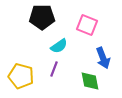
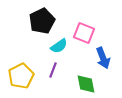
black pentagon: moved 4 px down; rotated 25 degrees counterclockwise
pink square: moved 3 px left, 8 px down
purple line: moved 1 px left, 1 px down
yellow pentagon: rotated 30 degrees clockwise
green diamond: moved 4 px left, 3 px down
